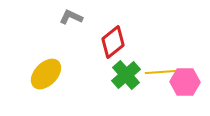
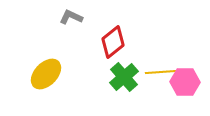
green cross: moved 2 px left, 2 px down
